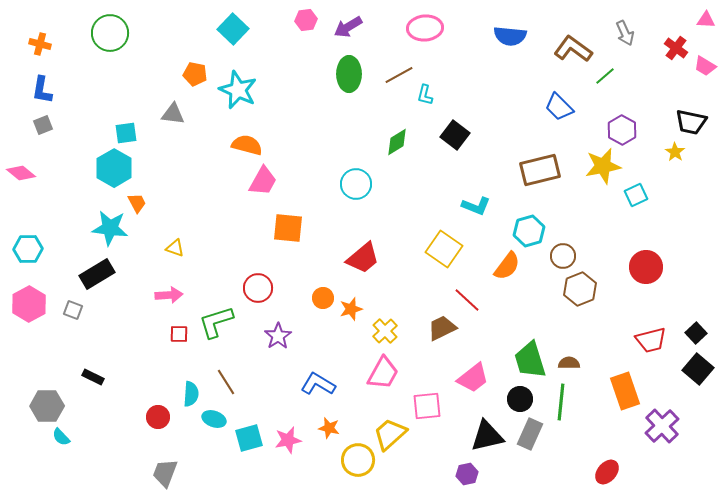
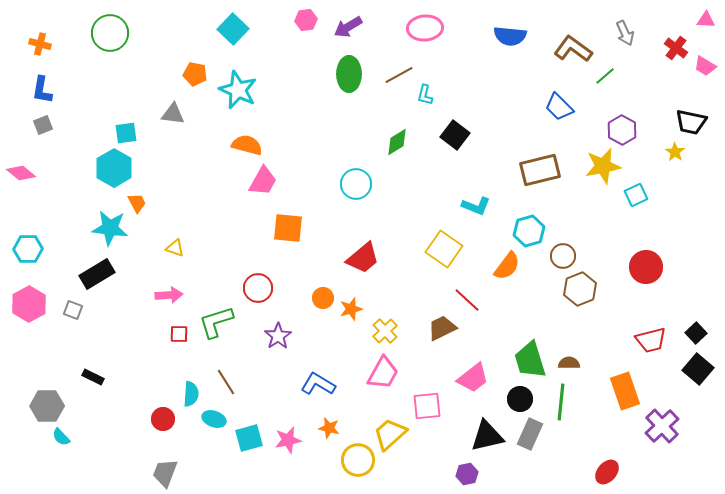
red circle at (158, 417): moved 5 px right, 2 px down
